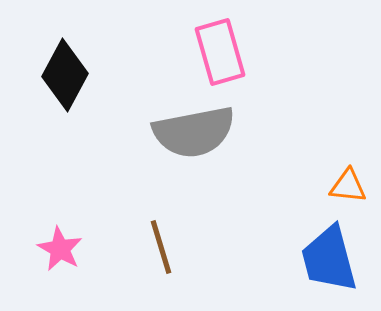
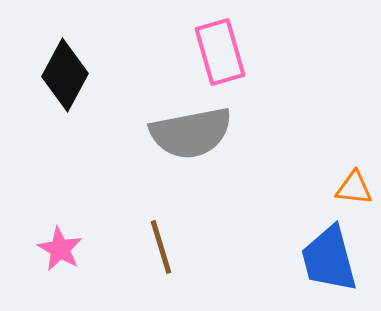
gray semicircle: moved 3 px left, 1 px down
orange triangle: moved 6 px right, 2 px down
